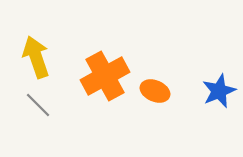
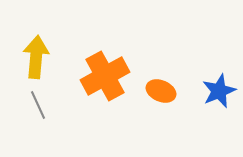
yellow arrow: rotated 24 degrees clockwise
orange ellipse: moved 6 px right
gray line: rotated 20 degrees clockwise
